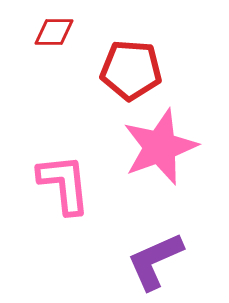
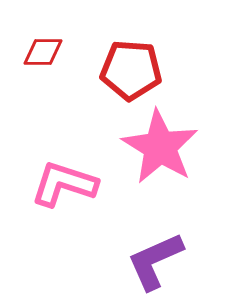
red diamond: moved 11 px left, 20 px down
pink star: rotated 20 degrees counterclockwise
pink L-shape: rotated 66 degrees counterclockwise
